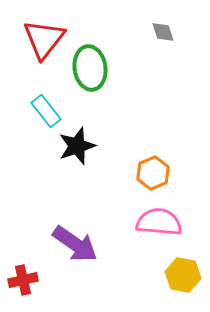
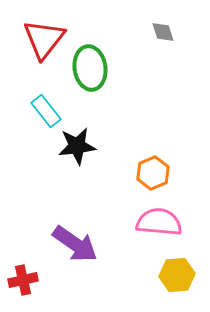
black star: rotated 12 degrees clockwise
yellow hexagon: moved 6 px left; rotated 16 degrees counterclockwise
